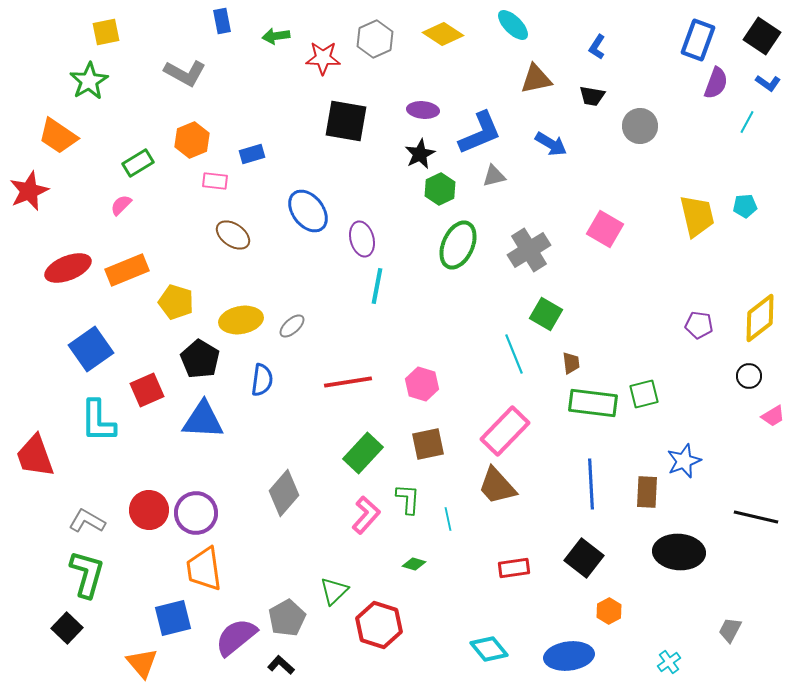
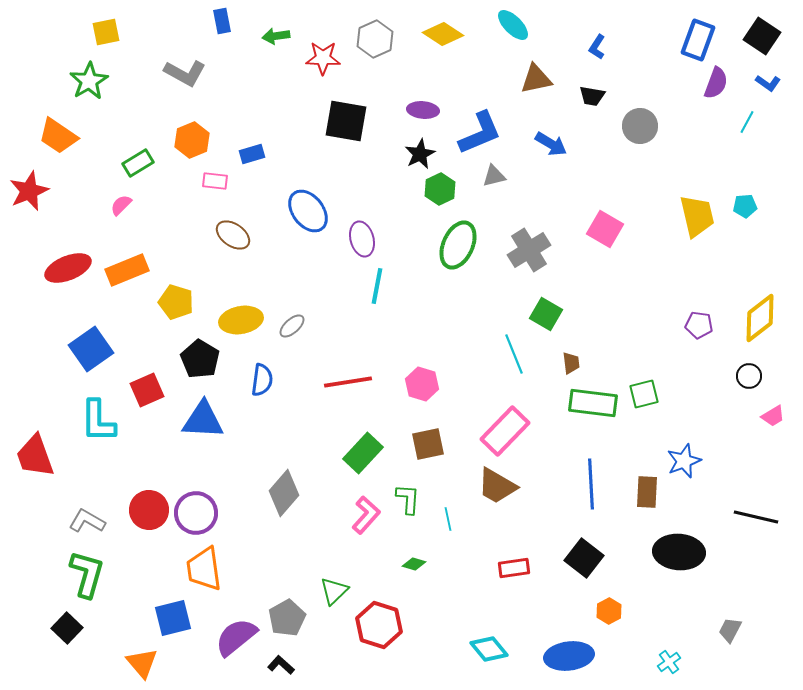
brown trapezoid at (497, 486): rotated 18 degrees counterclockwise
